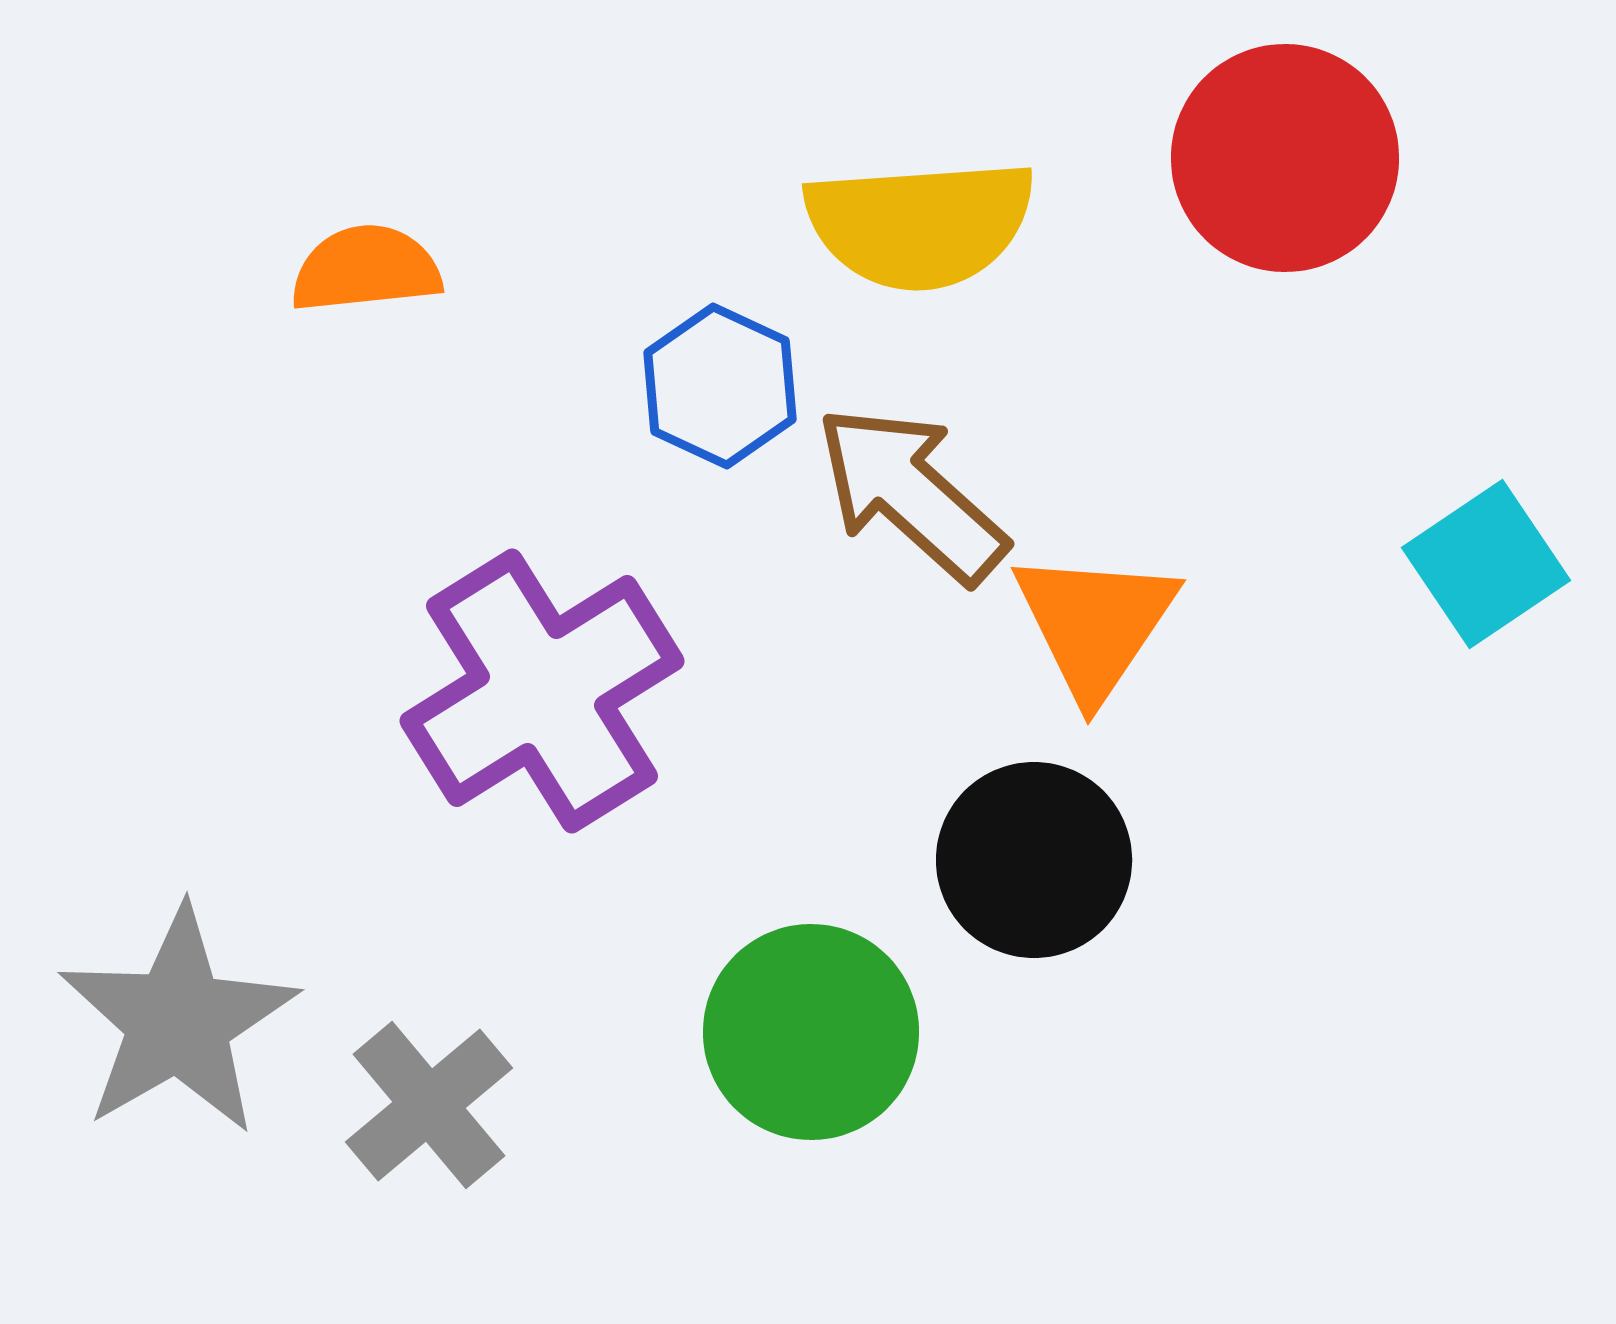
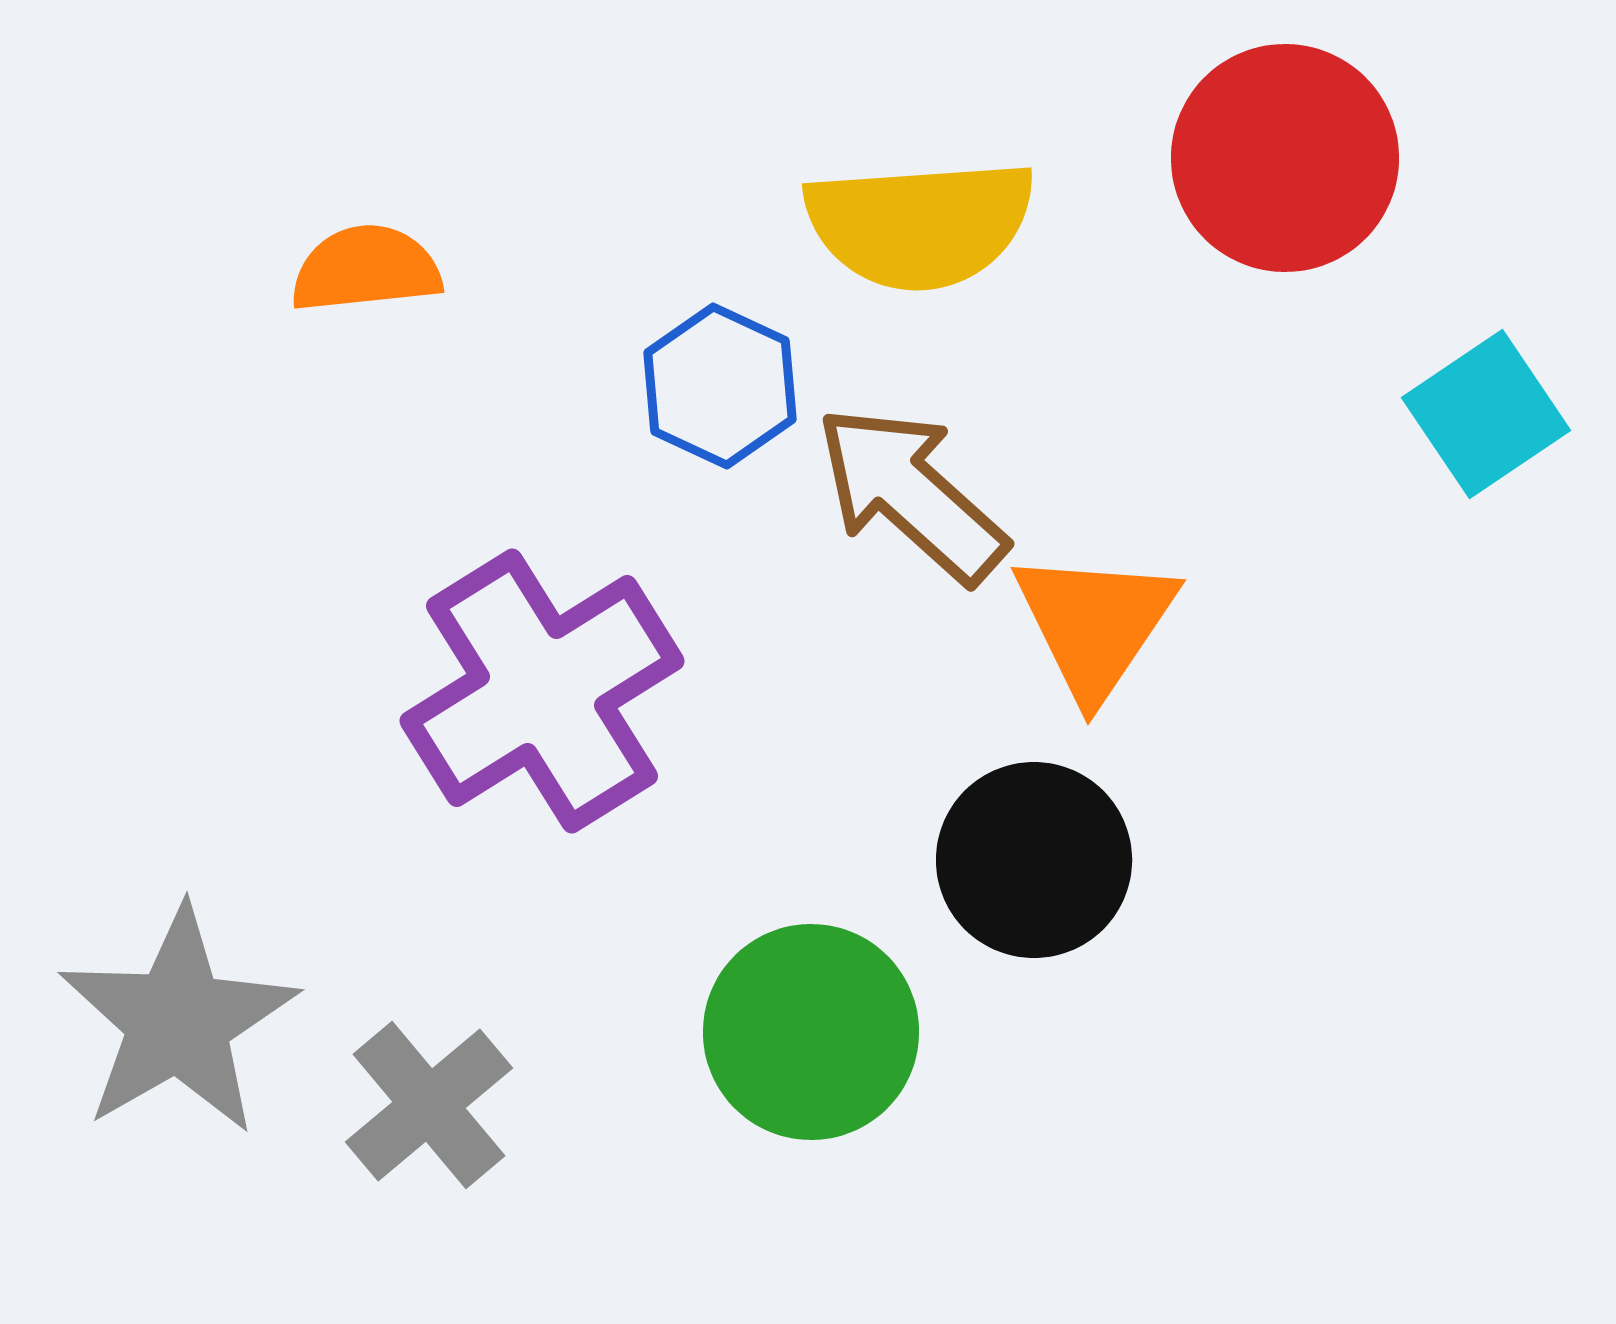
cyan square: moved 150 px up
